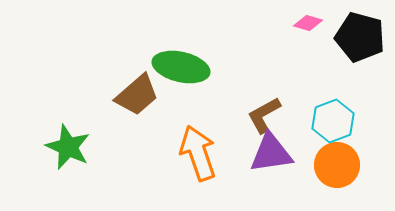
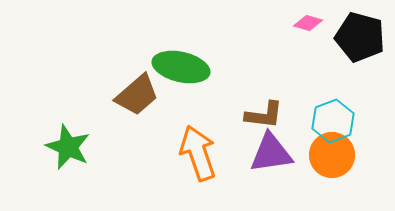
brown L-shape: rotated 144 degrees counterclockwise
orange circle: moved 5 px left, 10 px up
